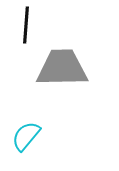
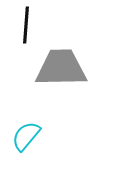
gray trapezoid: moved 1 px left
